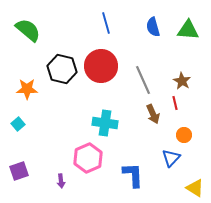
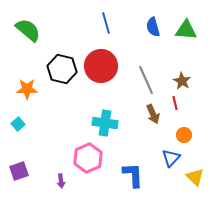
green triangle: moved 2 px left
gray line: moved 3 px right
yellow triangle: moved 11 px up; rotated 12 degrees clockwise
